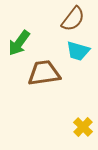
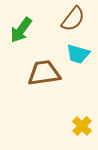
green arrow: moved 2 px right, 13 px up
cyan trapezoid: moved 3 px down
yellow cross: moved 1 px left, 1 px up
